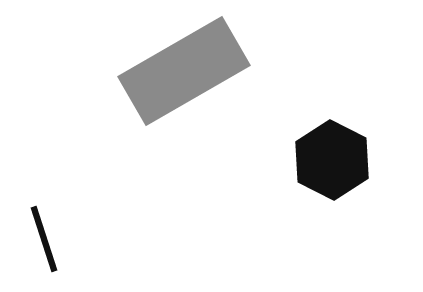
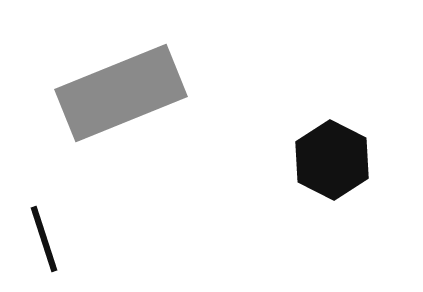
gray rectangle: moved 63 px left, 22 px down; rotated 8 degrees clockwise
